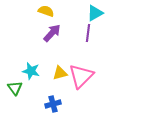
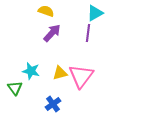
pink triangle: rotated 8 degrees counterclockwise
blue cross: rotated 21 degrees counterclockwise
